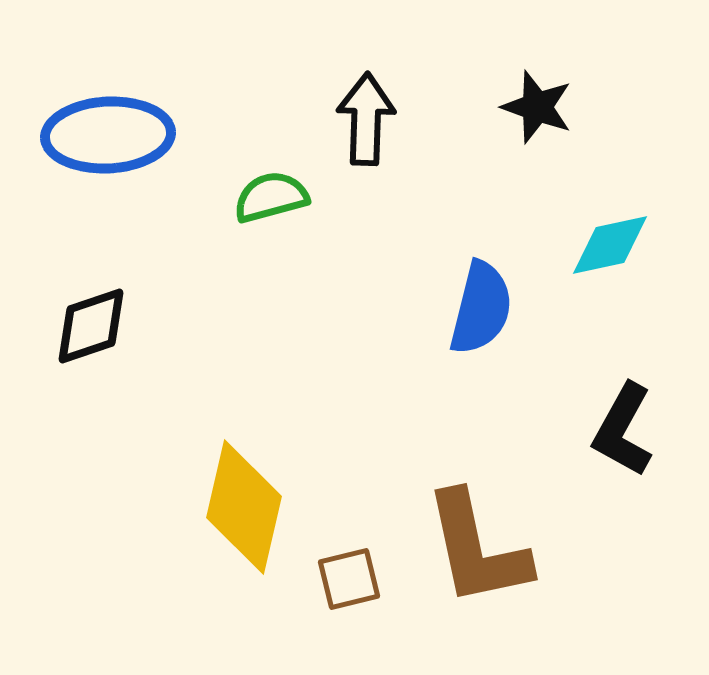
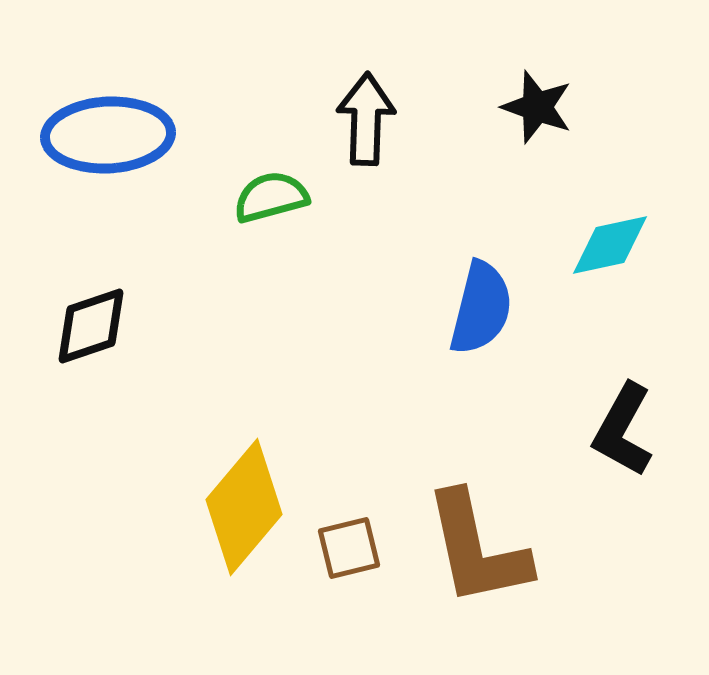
yellow diamond: rotated 27 degrees clockwise
brown square: moved 31 px up
